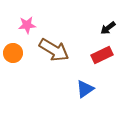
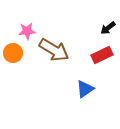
pink star: moved 6 px down
